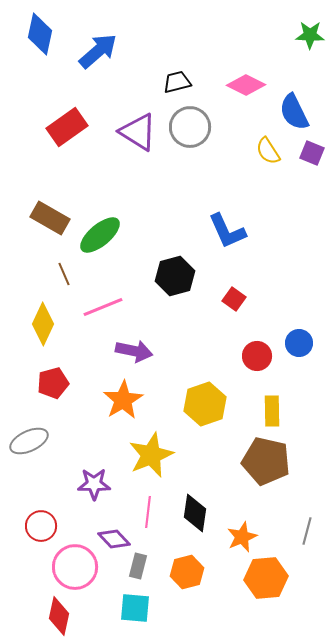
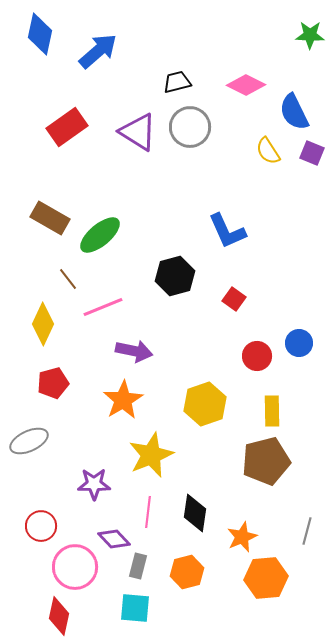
brown line at (64, 274): moved 4 px right, 5 px down; rotated 15 degrees counterclockwise
brown pentagon at (266, 461): rotated 27 degrees counterclockwise
